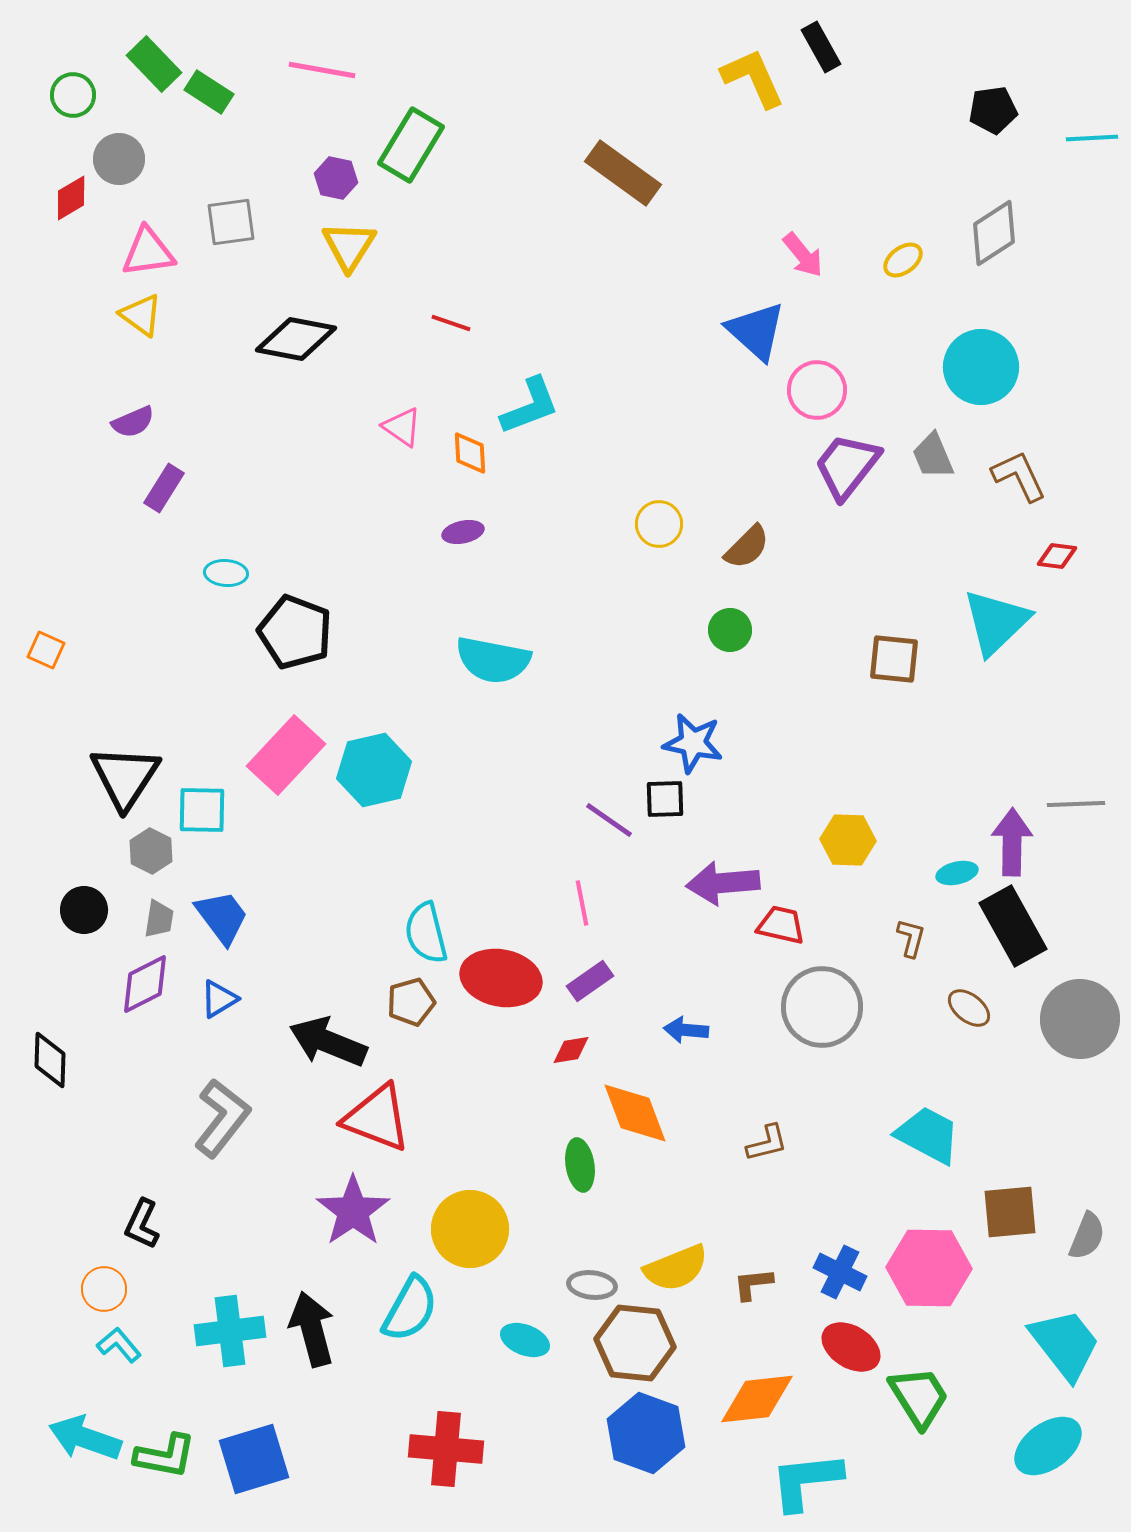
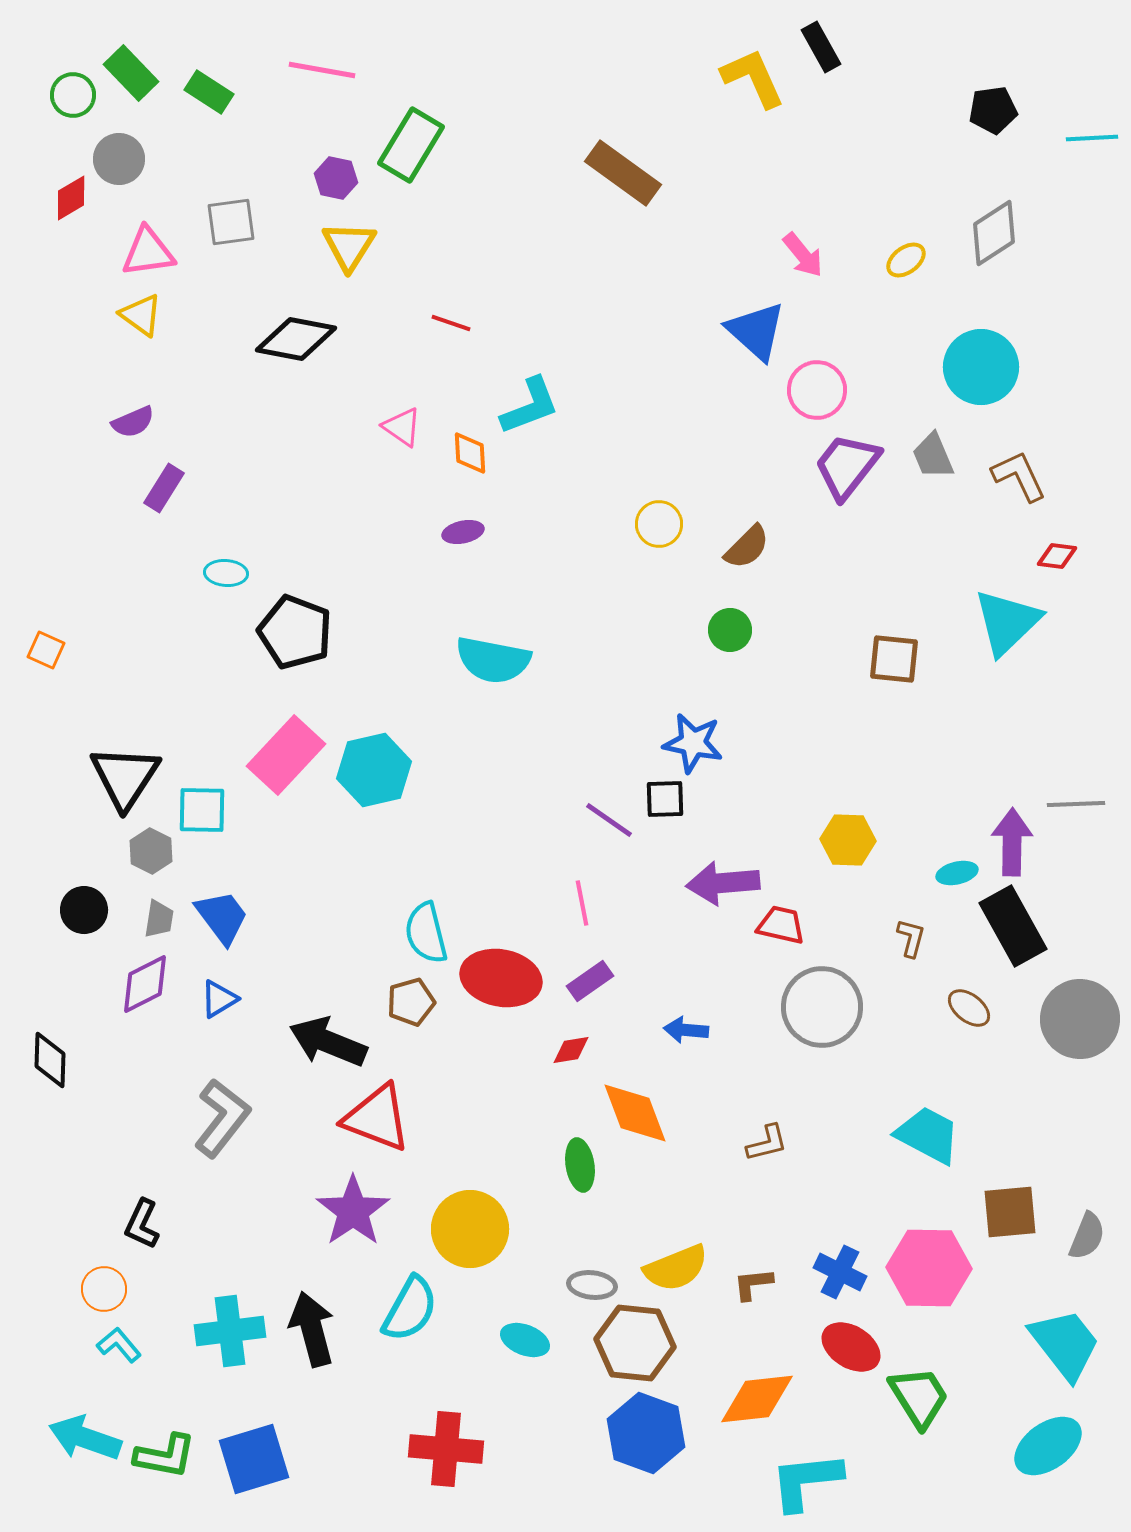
green rectangle at (154, 64): moved 23 px left, 9 px down
yellow ellipse at (903, 260): moved 3 px right
cyan triangle at (996, 622): moved 11 px right
